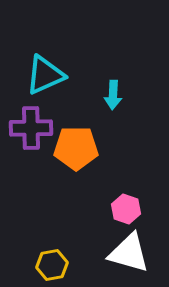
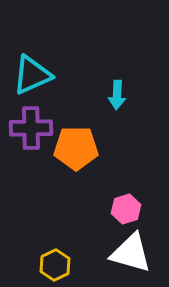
cyan triangle: moved 13 px left
cyan arrow: moved 4 px right
pink hexagon: rotated 24 degrees clockwise
white triangle: moved 2 px right
yellow hexagon: moved 3 px right; rotated 16 degrees counterclockwise
